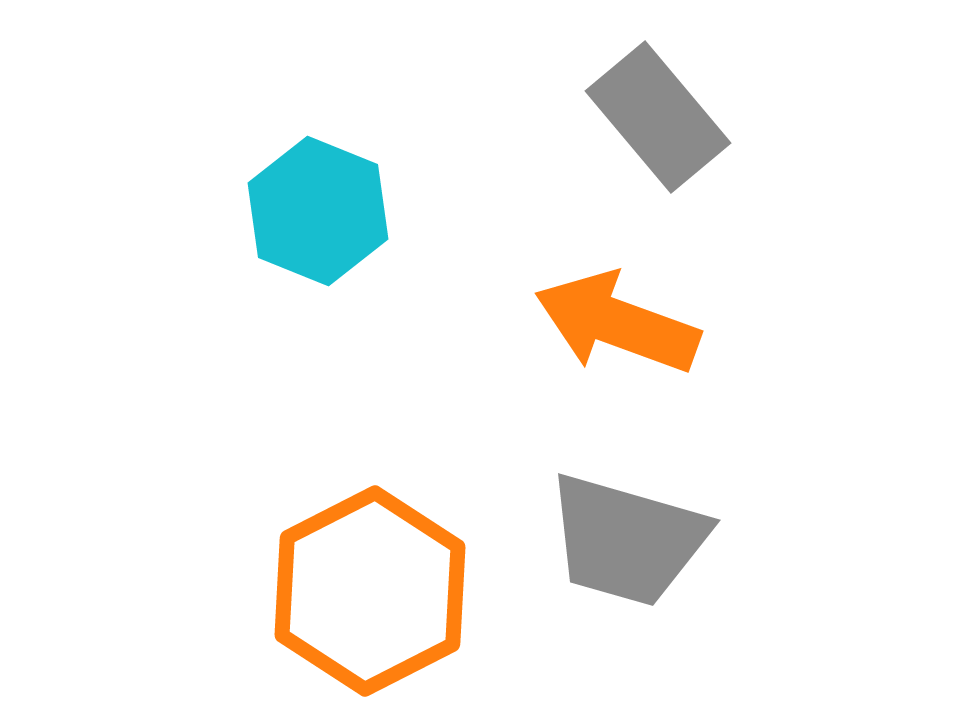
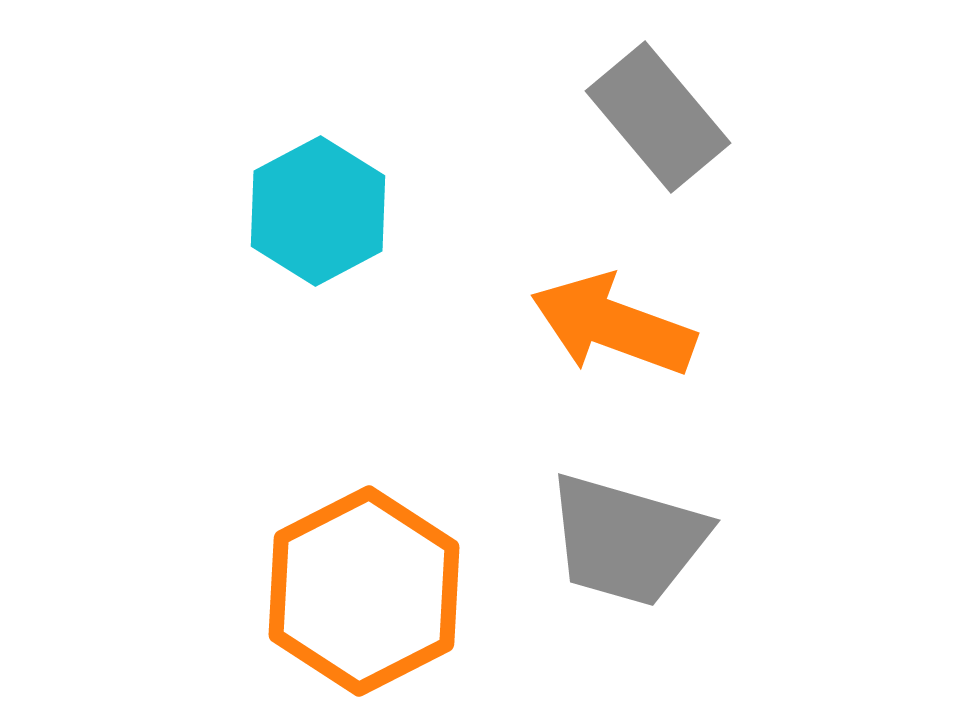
cyan hexagon: rotated 10 degrees clockwise
orange arrow: moved 4 px left, 2 px down
orange hexagon: moved 6 px left
